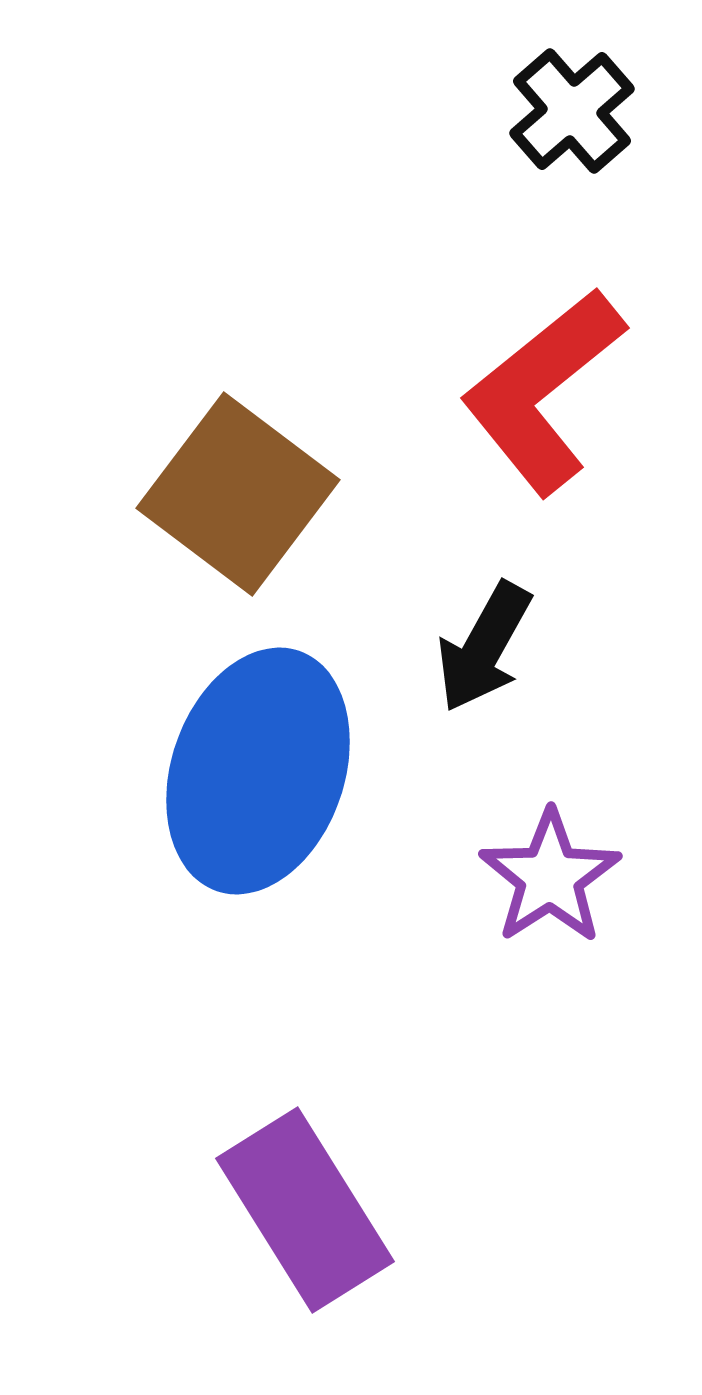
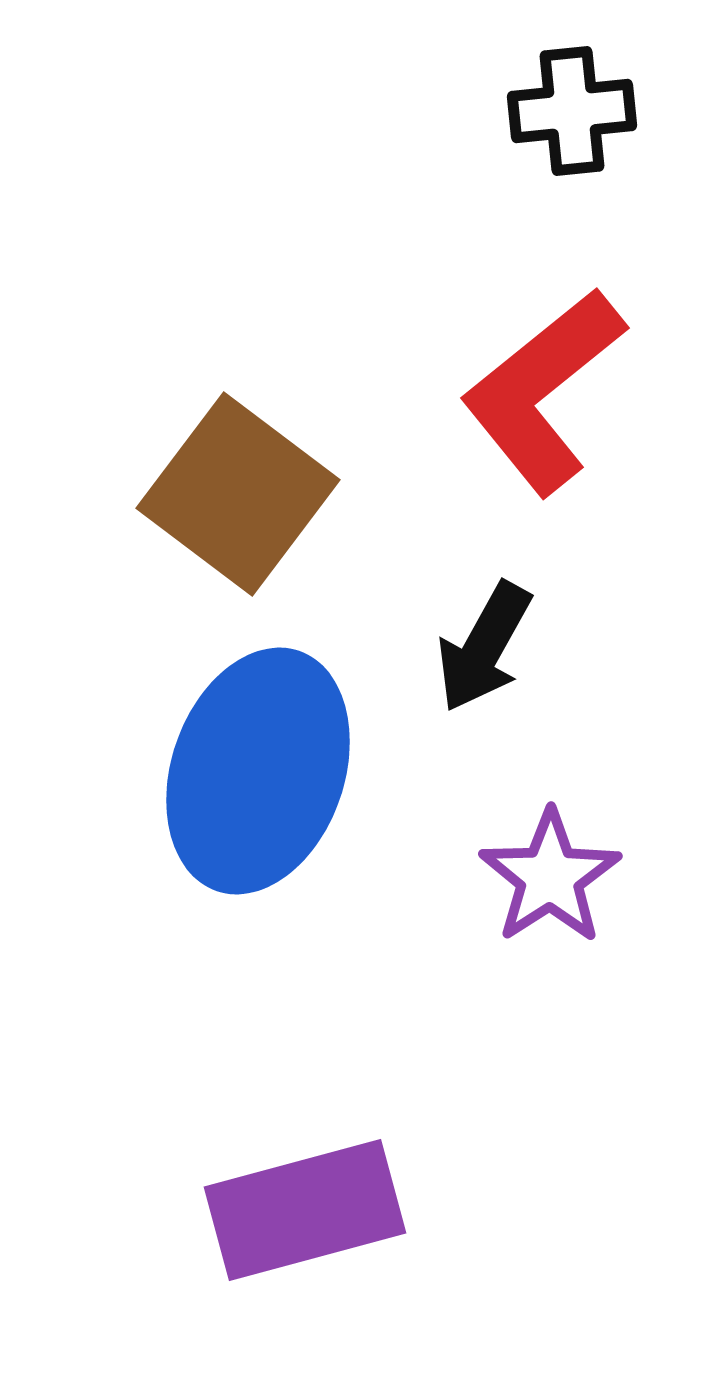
black cross: rotated 35 degrees clockwise
purple rectangle: rotated 73 degrees counterclockwise
